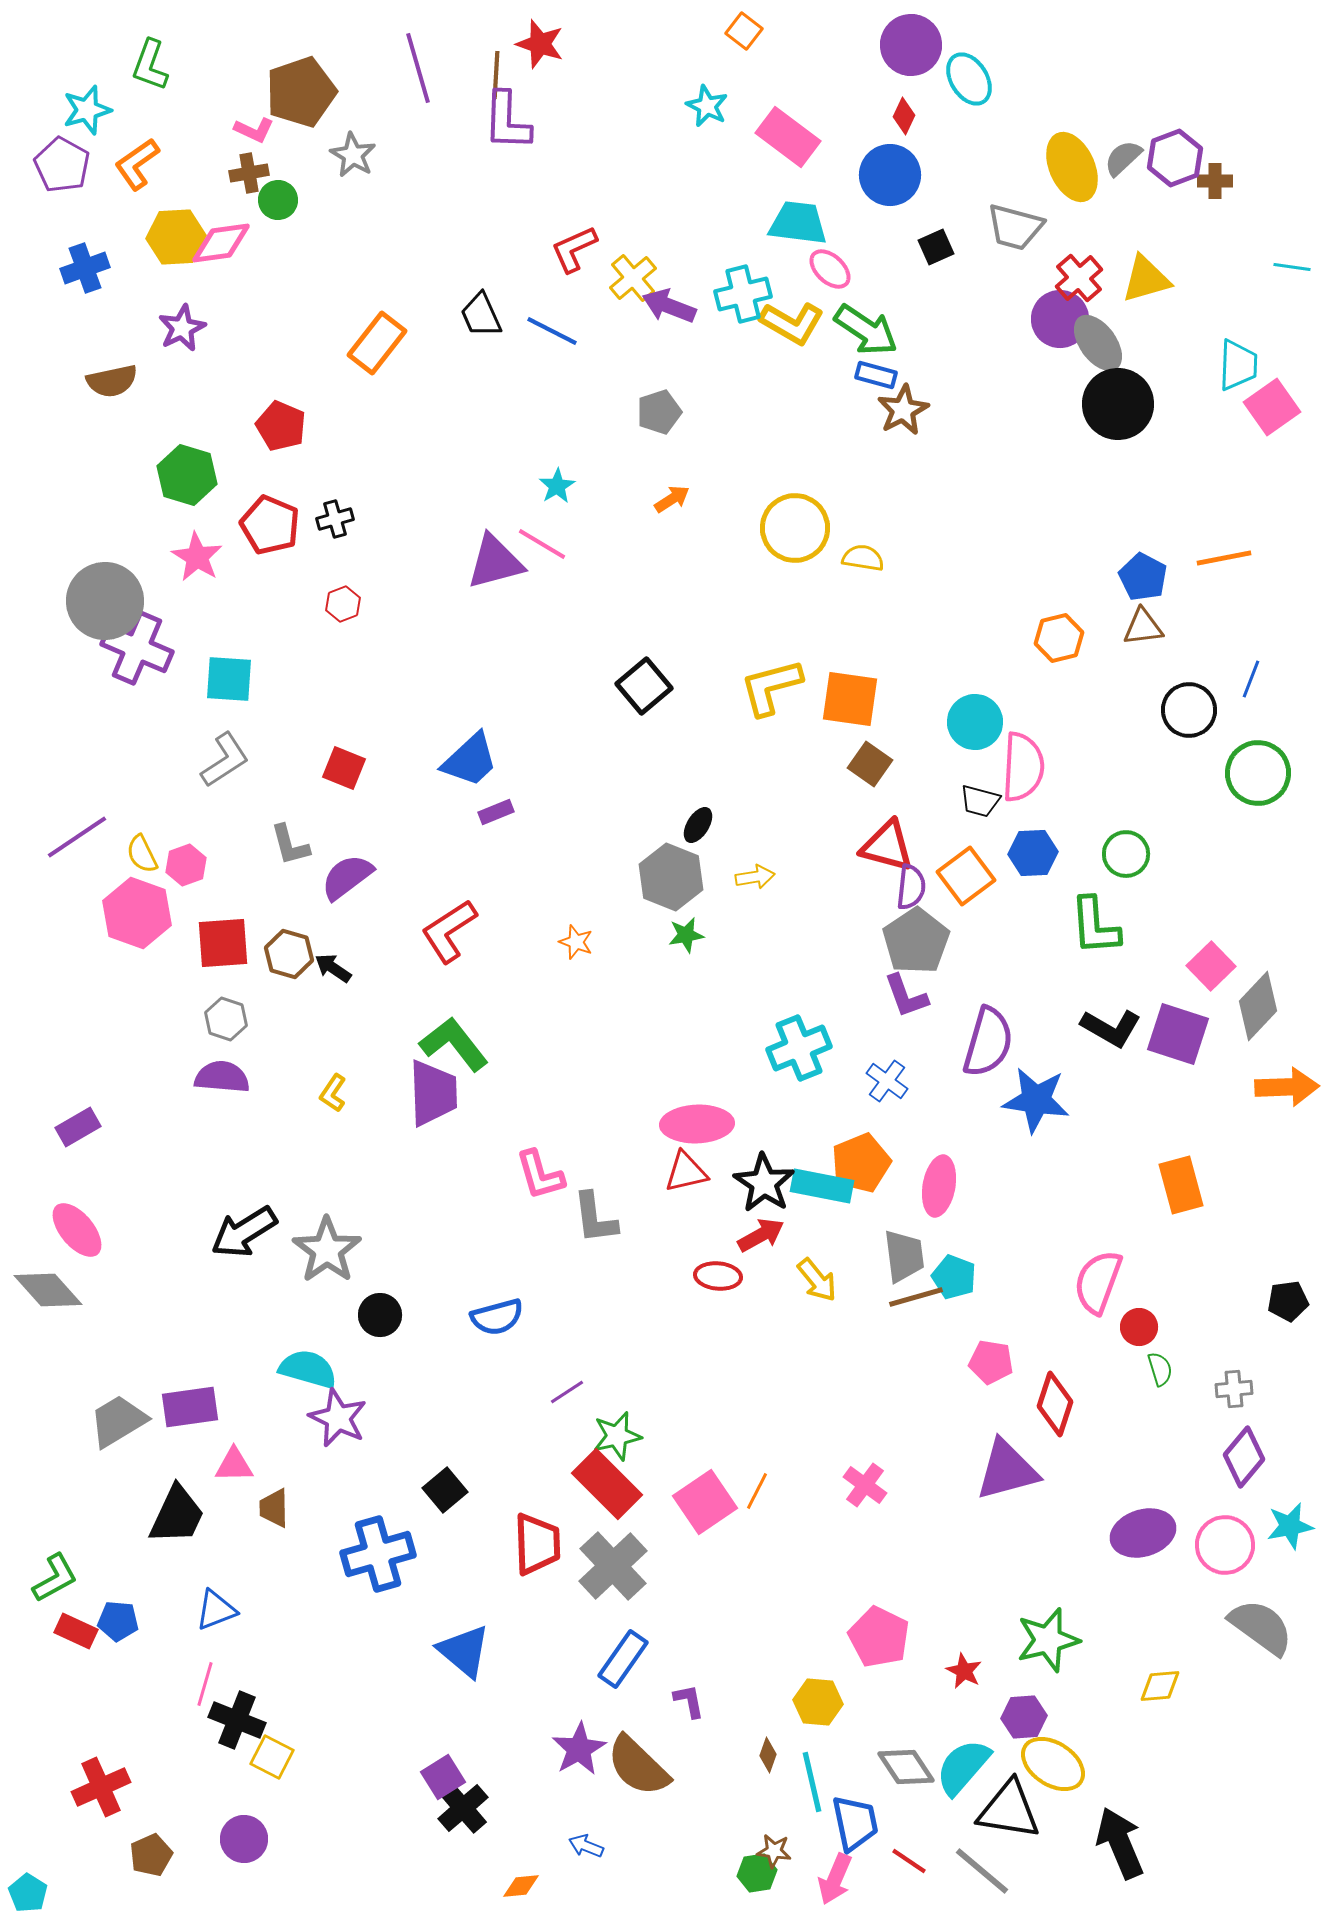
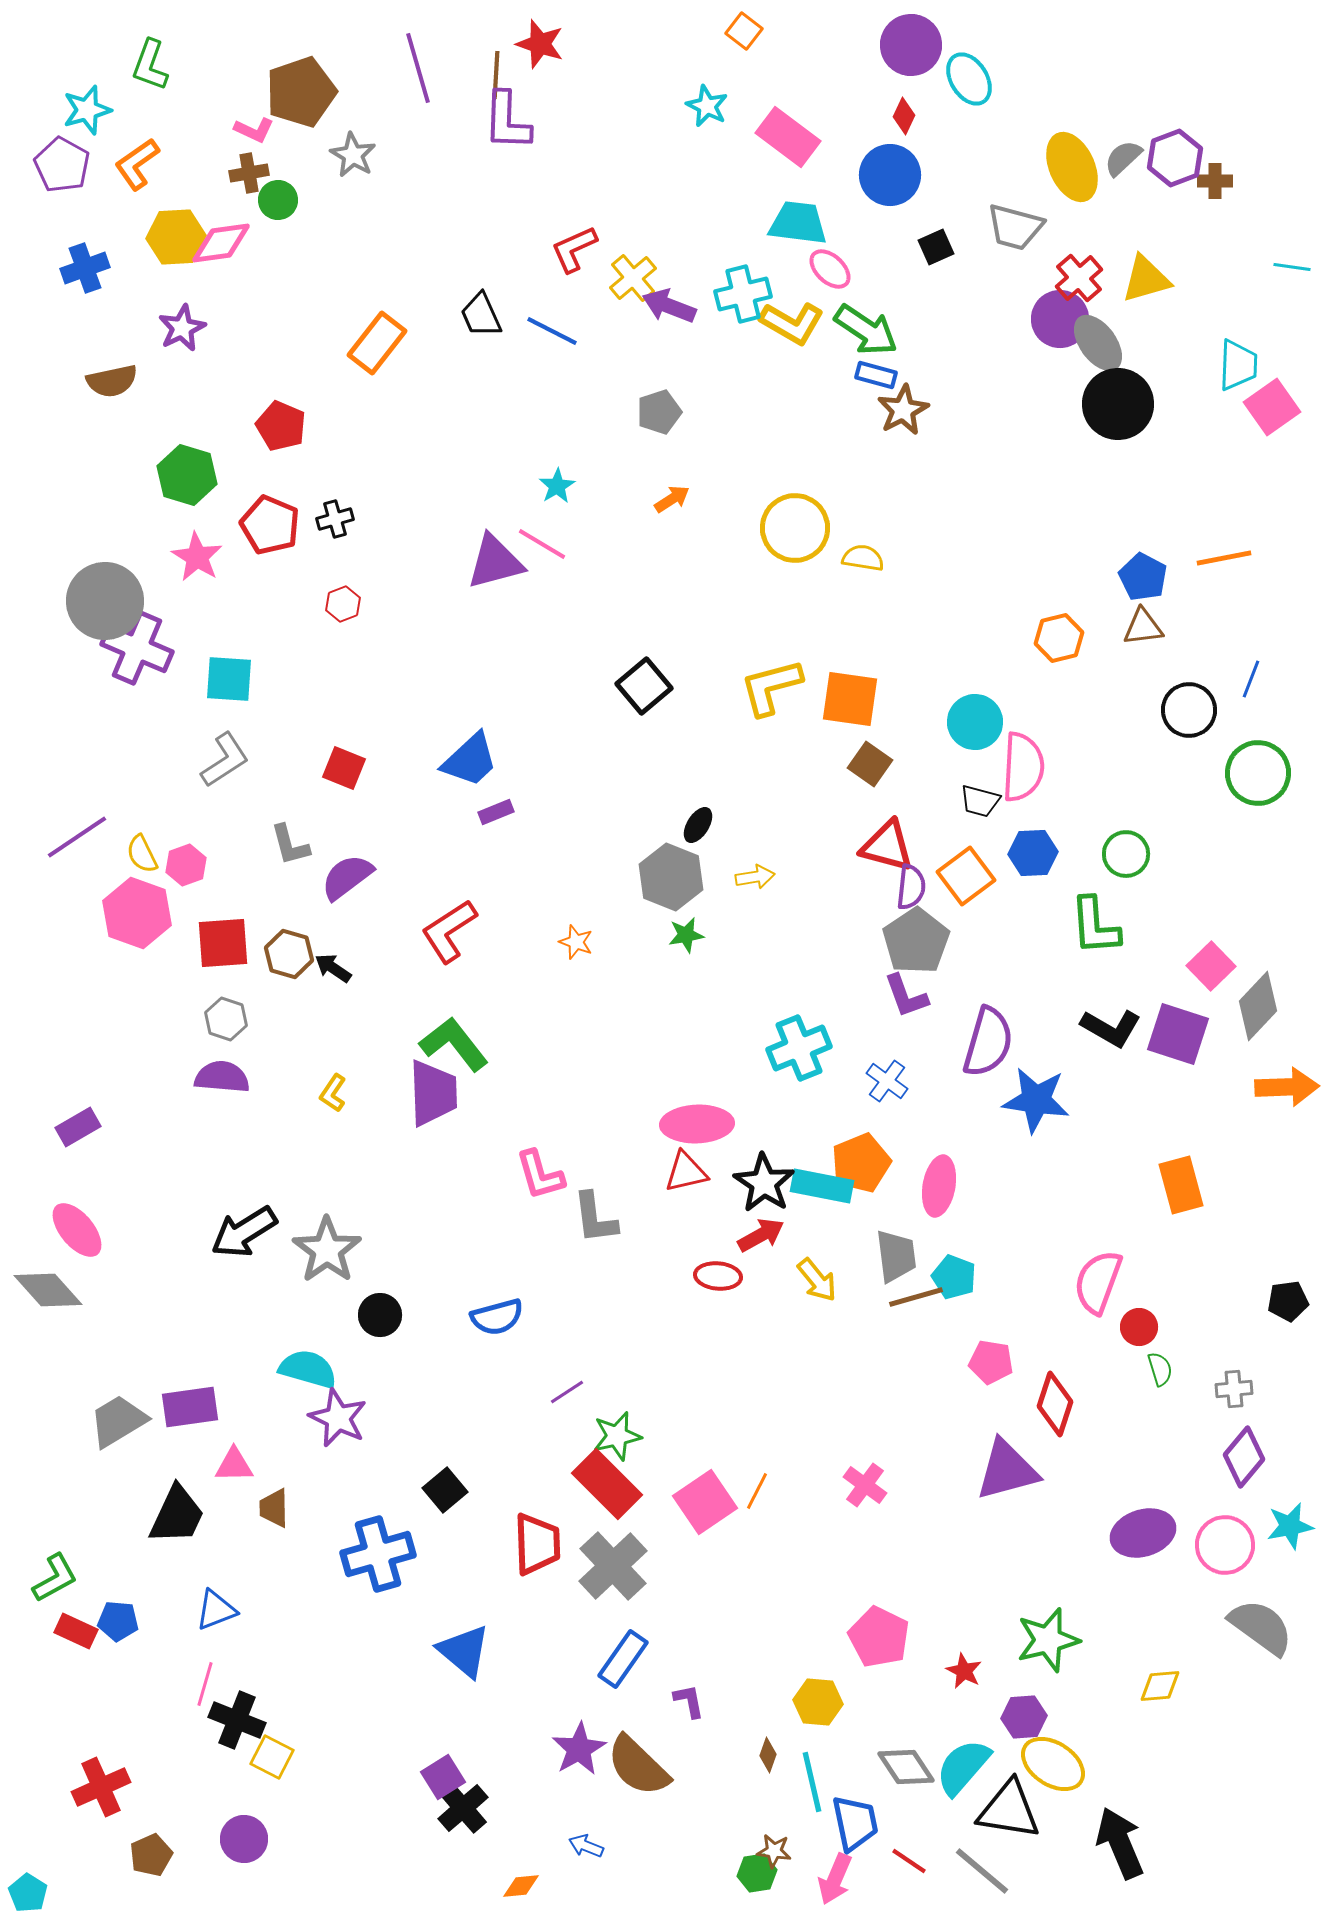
gray trapezoid at (904, 1256): moved 8 px left
